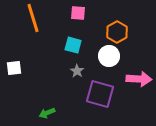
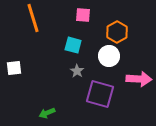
pink square: moved 5 px right, 2 px down
